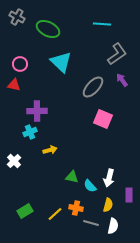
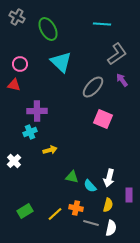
green ellipse: rotated 35 degrees clockwise
white semicircle: moved 2 px left, 2 px down
